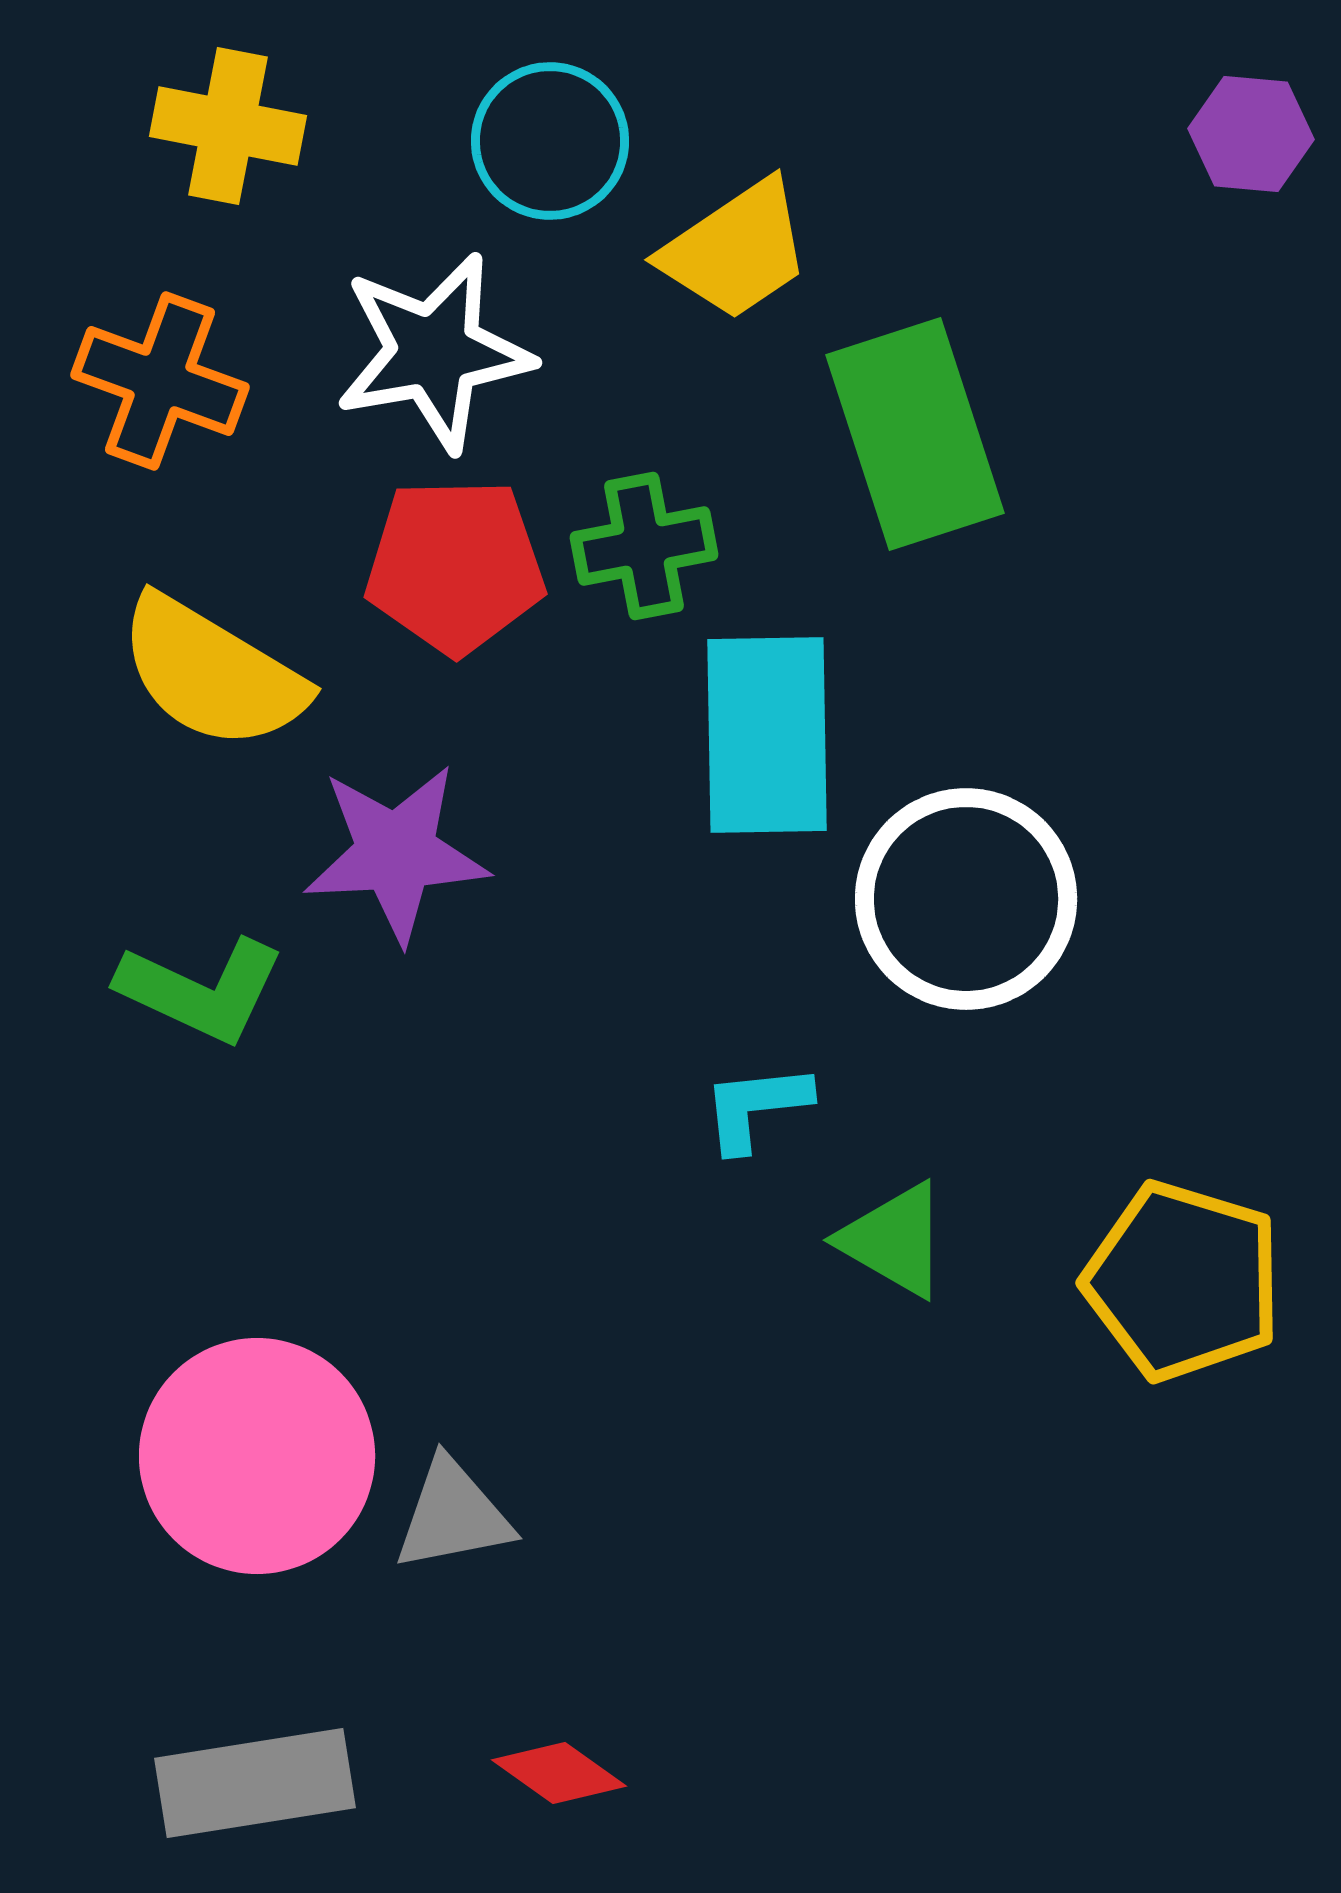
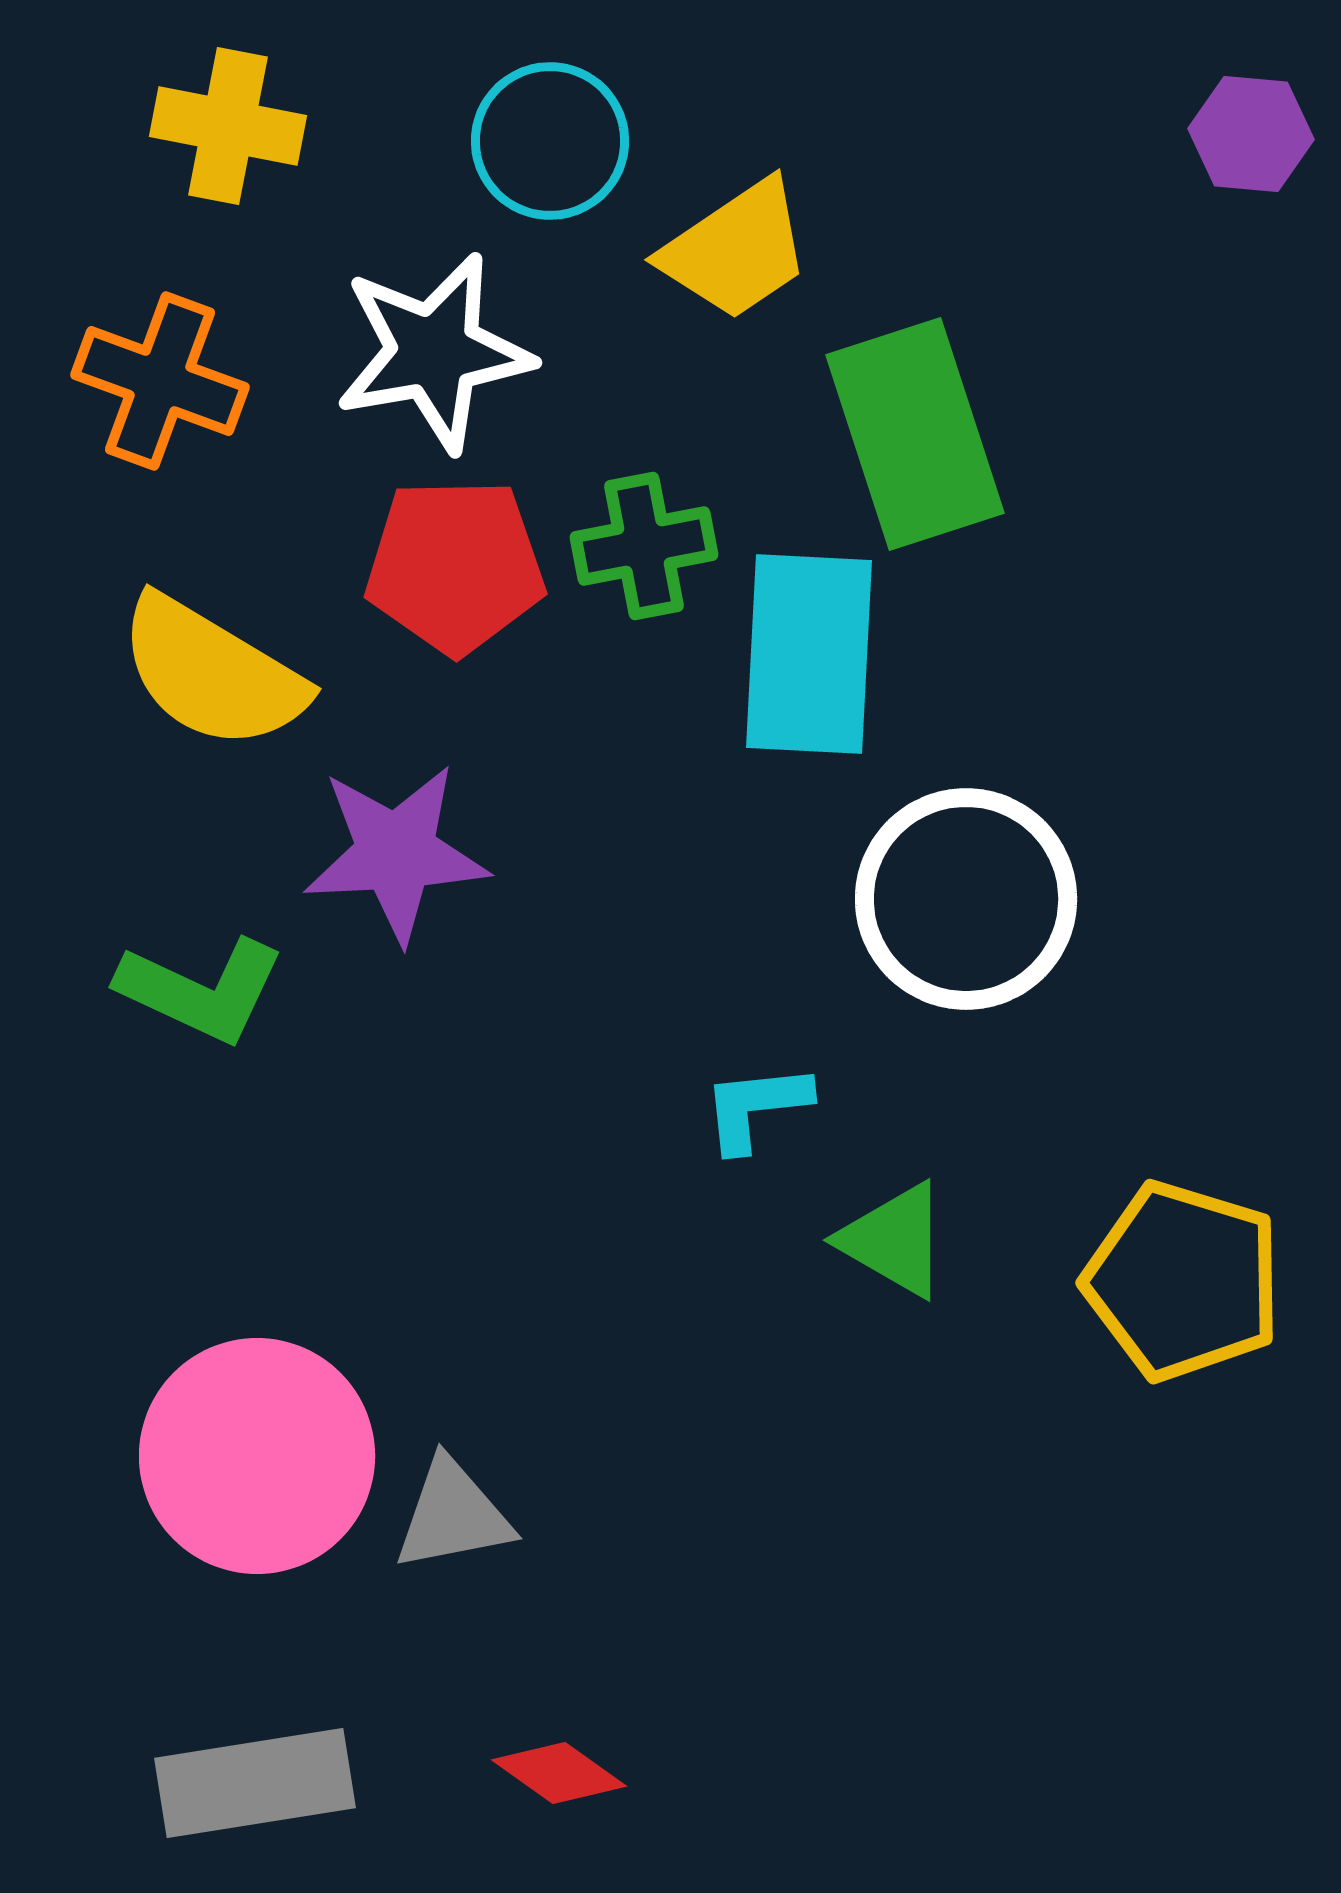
cyan rectangle: moved 42 px right, 81 px up; rotated 4 degrees clockwise
